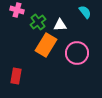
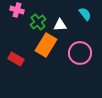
cyan semicircle: moved 2 px down
pink circle: moved 3 px right
red rectangle: moved 17 px up; rotated 70 degrees counterclockwise
